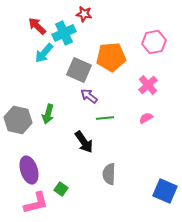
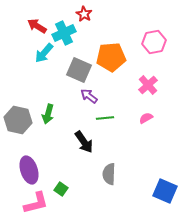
red star: rotated 21 degrees clockwise
red arrow: rotated 12 degrees counterclockwise
